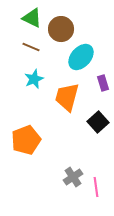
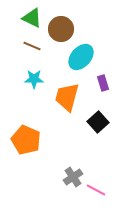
brown line: moved 1 px right, 1 px up
cyan star: rotated 24 degrees clockwise
orange pentagon: rotated 28 degrees counterclockwise
pink line: moved 3 px down; rotated 54 degrees counterclockwise
